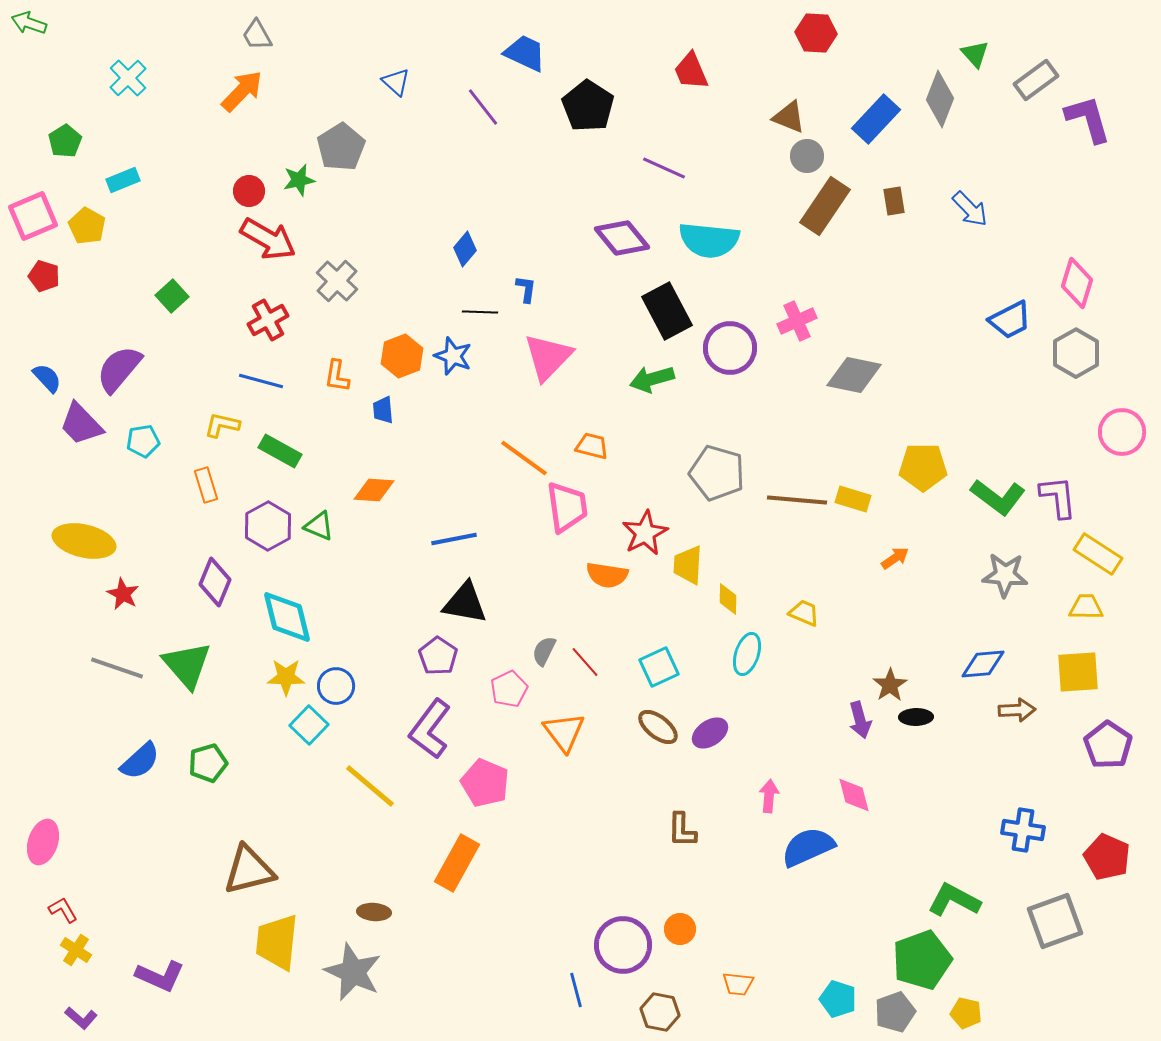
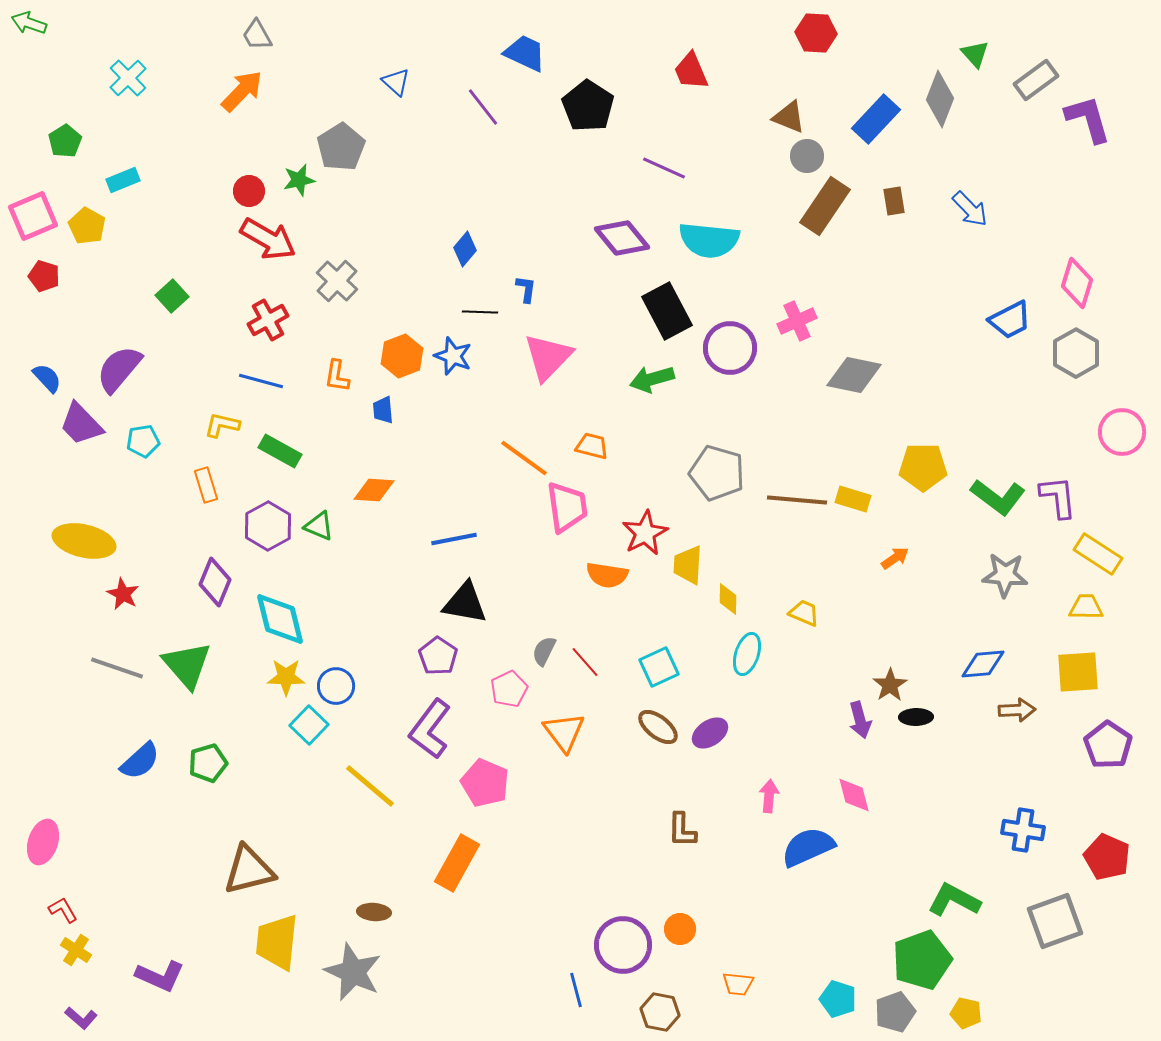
cyan diamond at (287, 617): moved 7 px left, 2 px down
